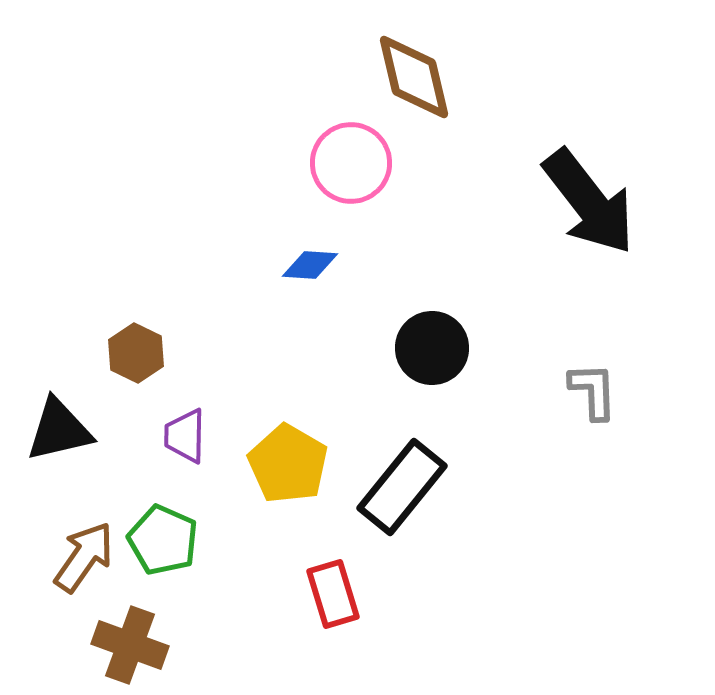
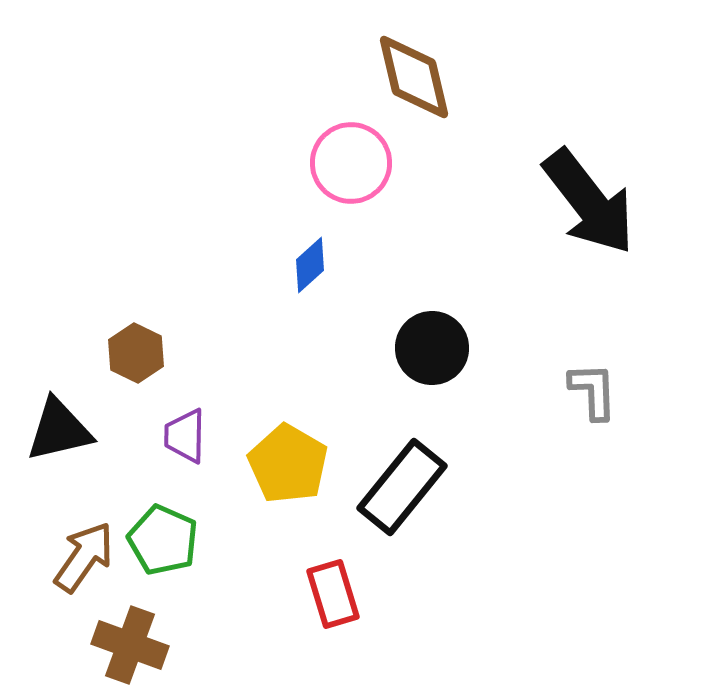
blue diamond: rotated 46 degrees counterclockwise
